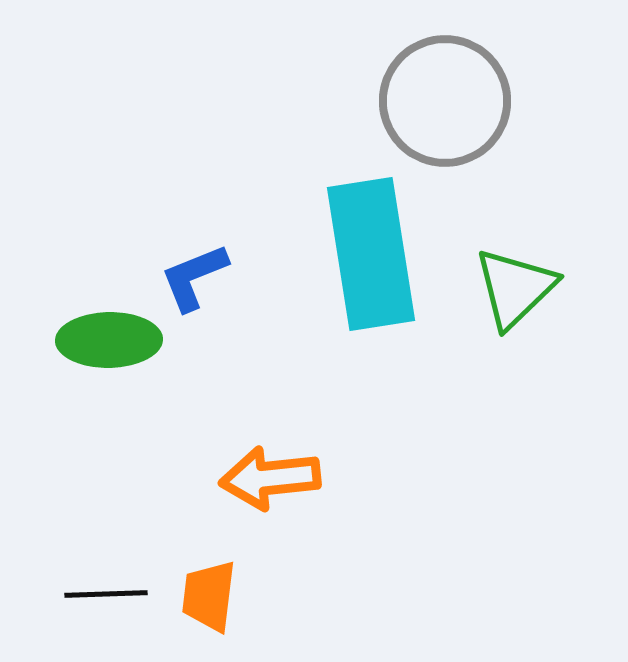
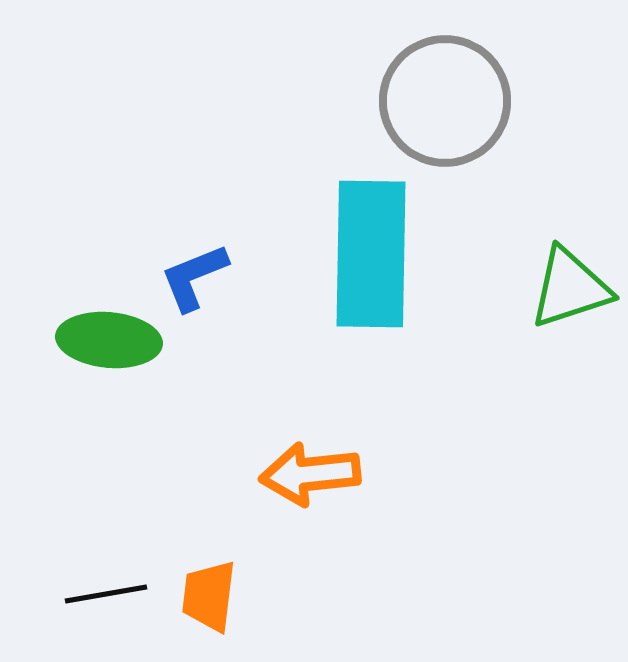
cyan rectangle: rotated 10 degrees clockwise
green triangle: moved 55 px right; rotated 26 degrees clockwise
green ellipse: rotated 6 degrees clockwise
orange arrow: moved 40 px right, 4 px up
black line: rotated 8 degrees counterclockwise
